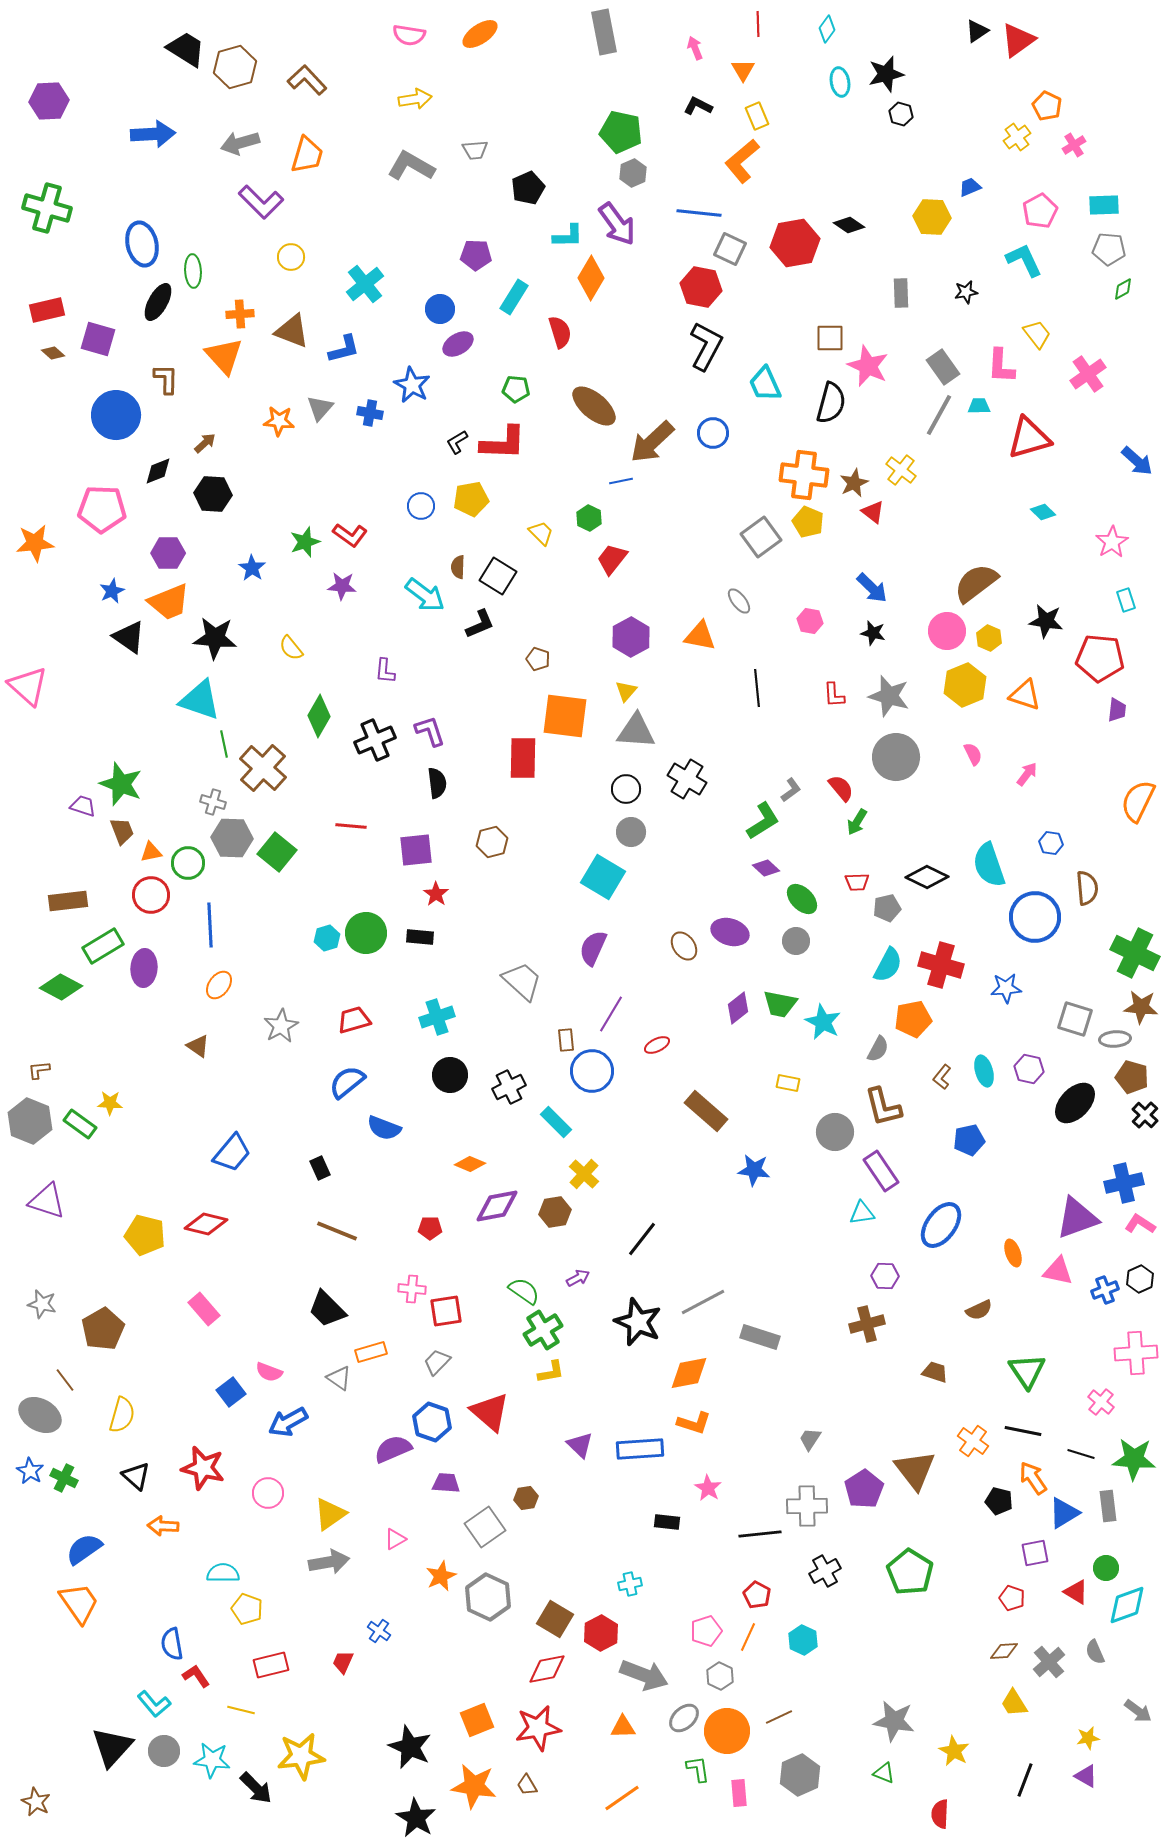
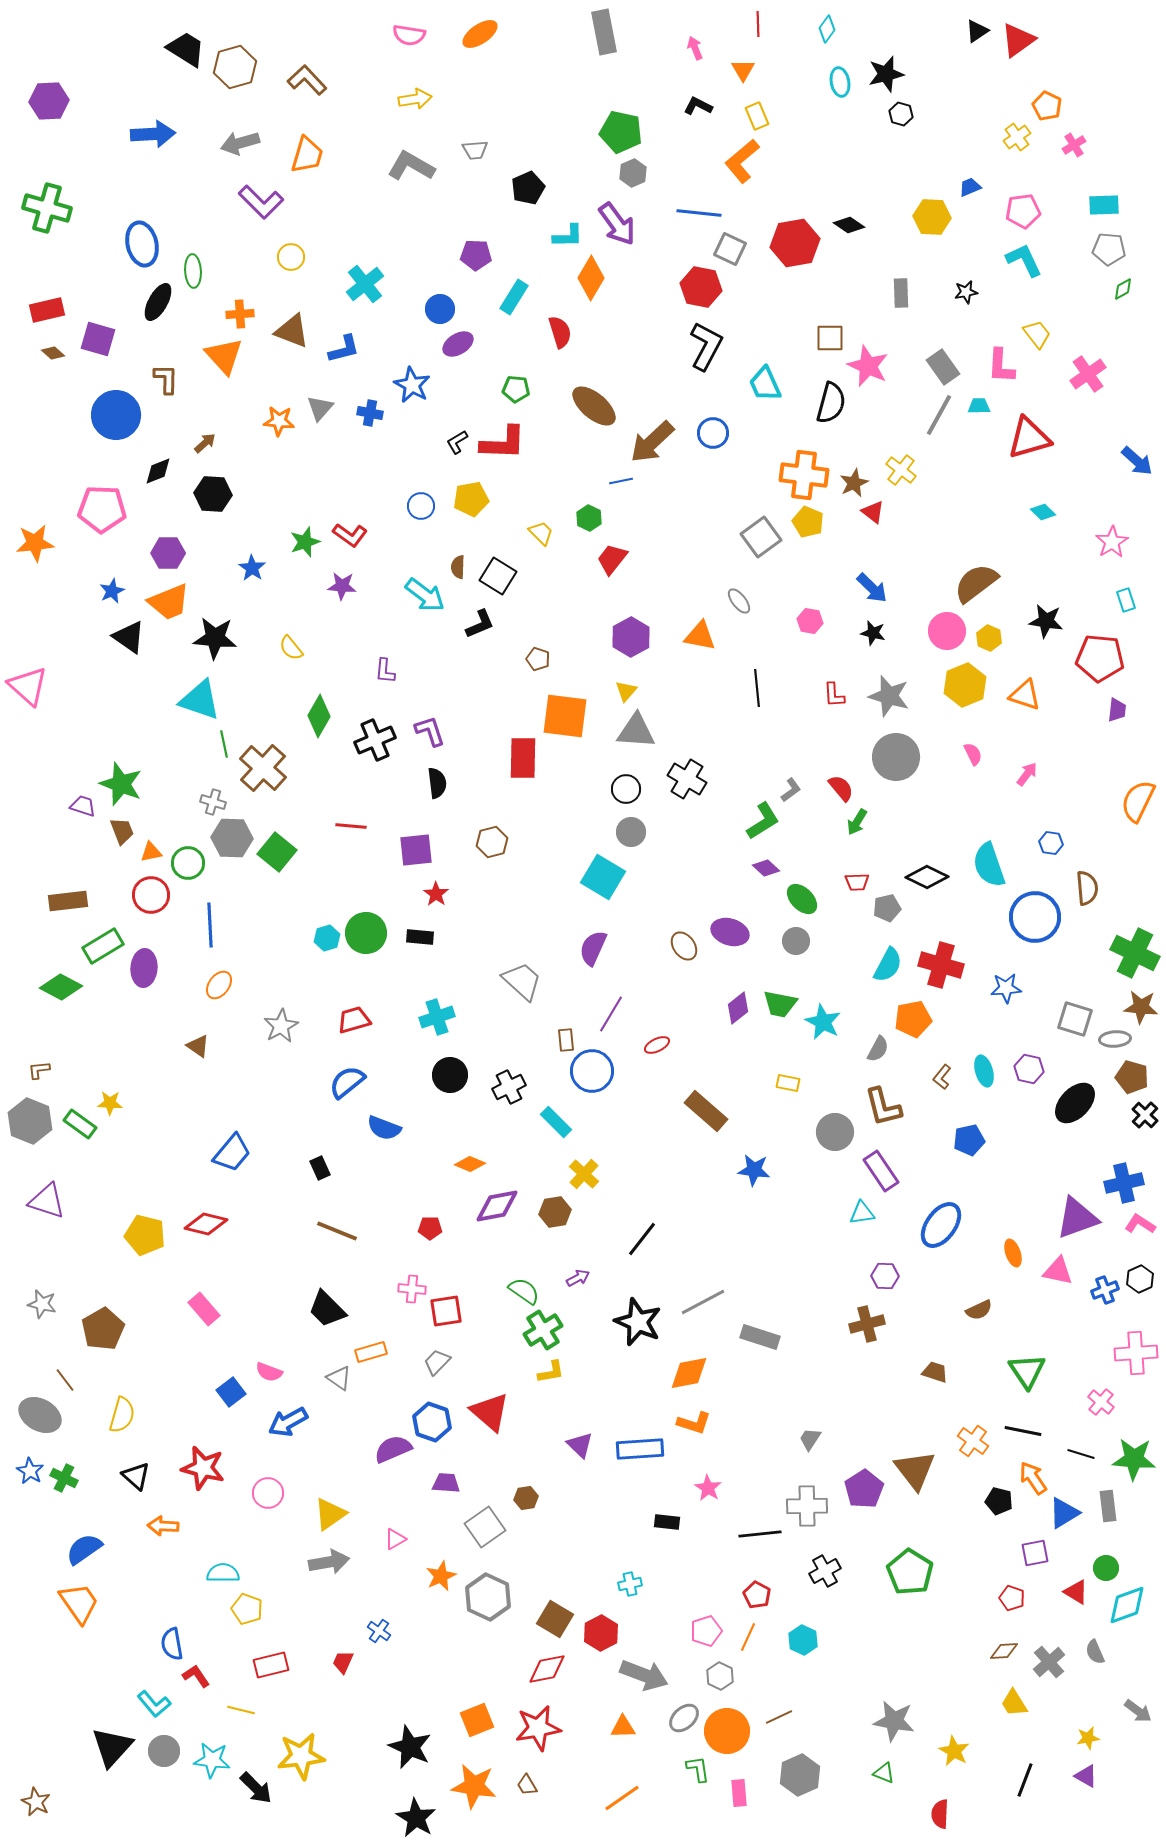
pink pentagon at (1040, 211): moved 17 px left; rotated 20 degrees clockwise
